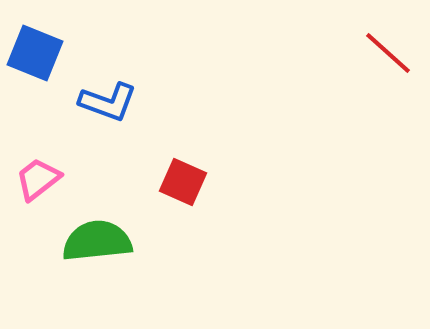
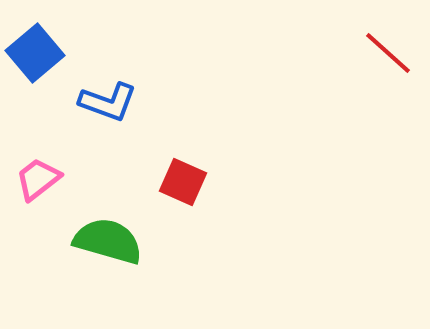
blue square: rotated 28 degrees clockwise
green semicircle: moved 11 px right; rotated 22 degrees clockwise
